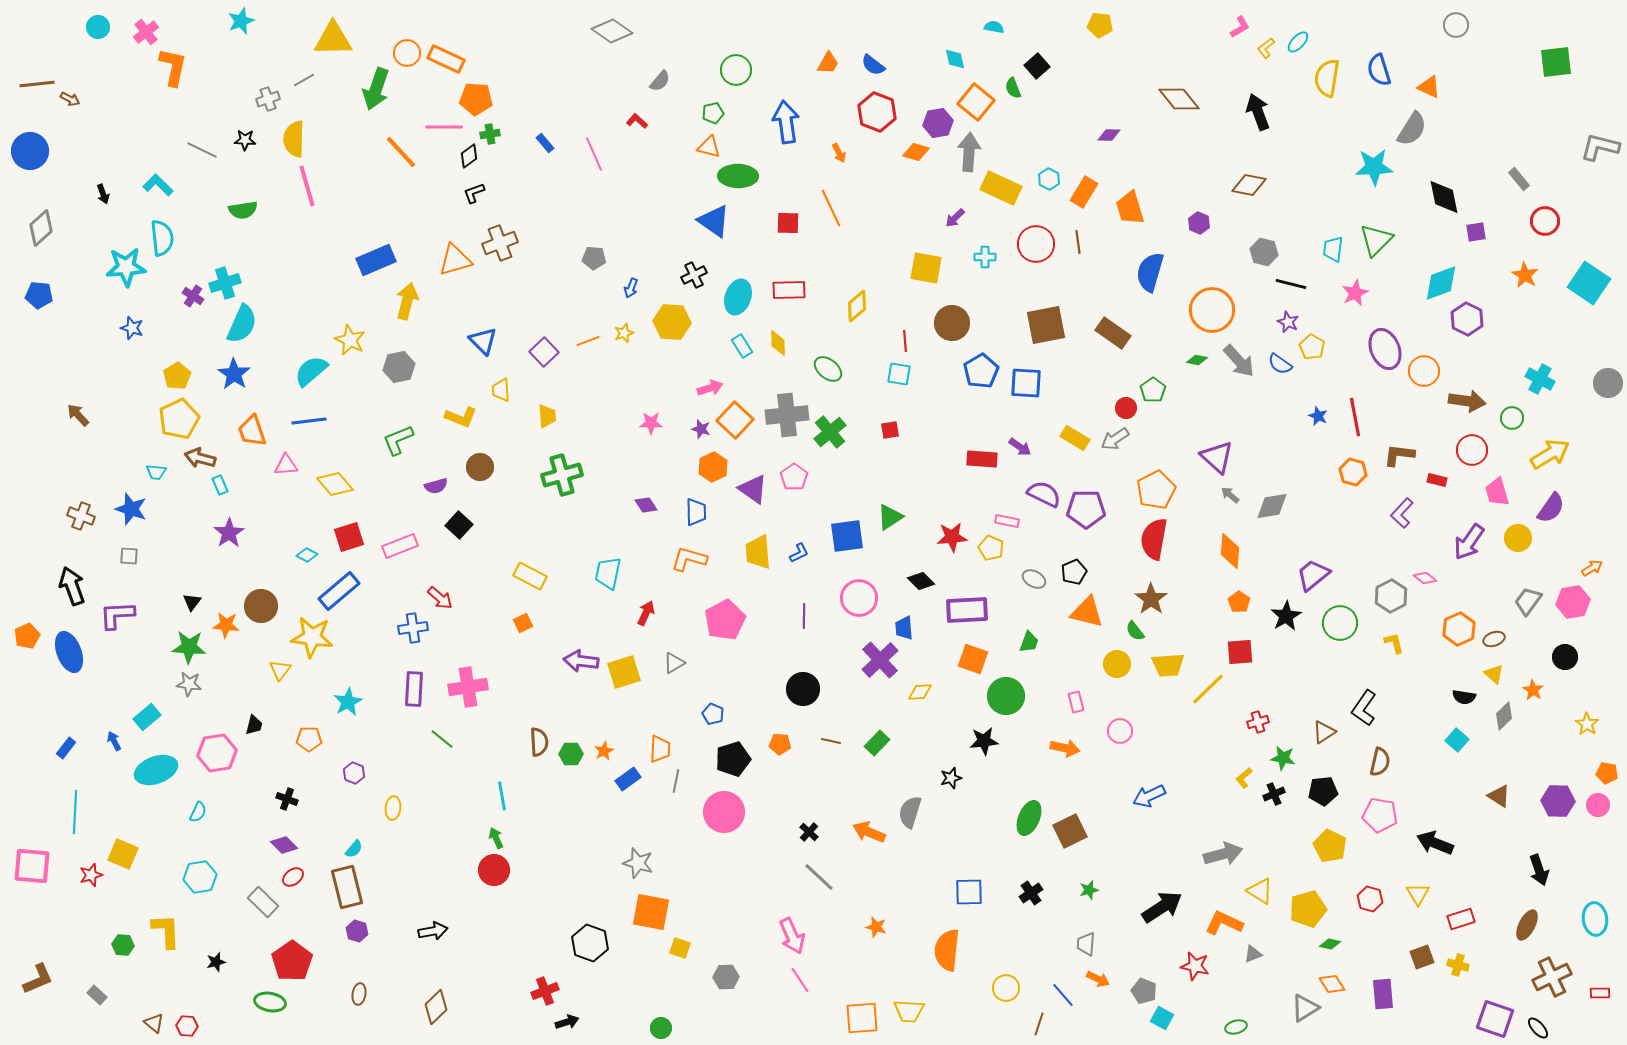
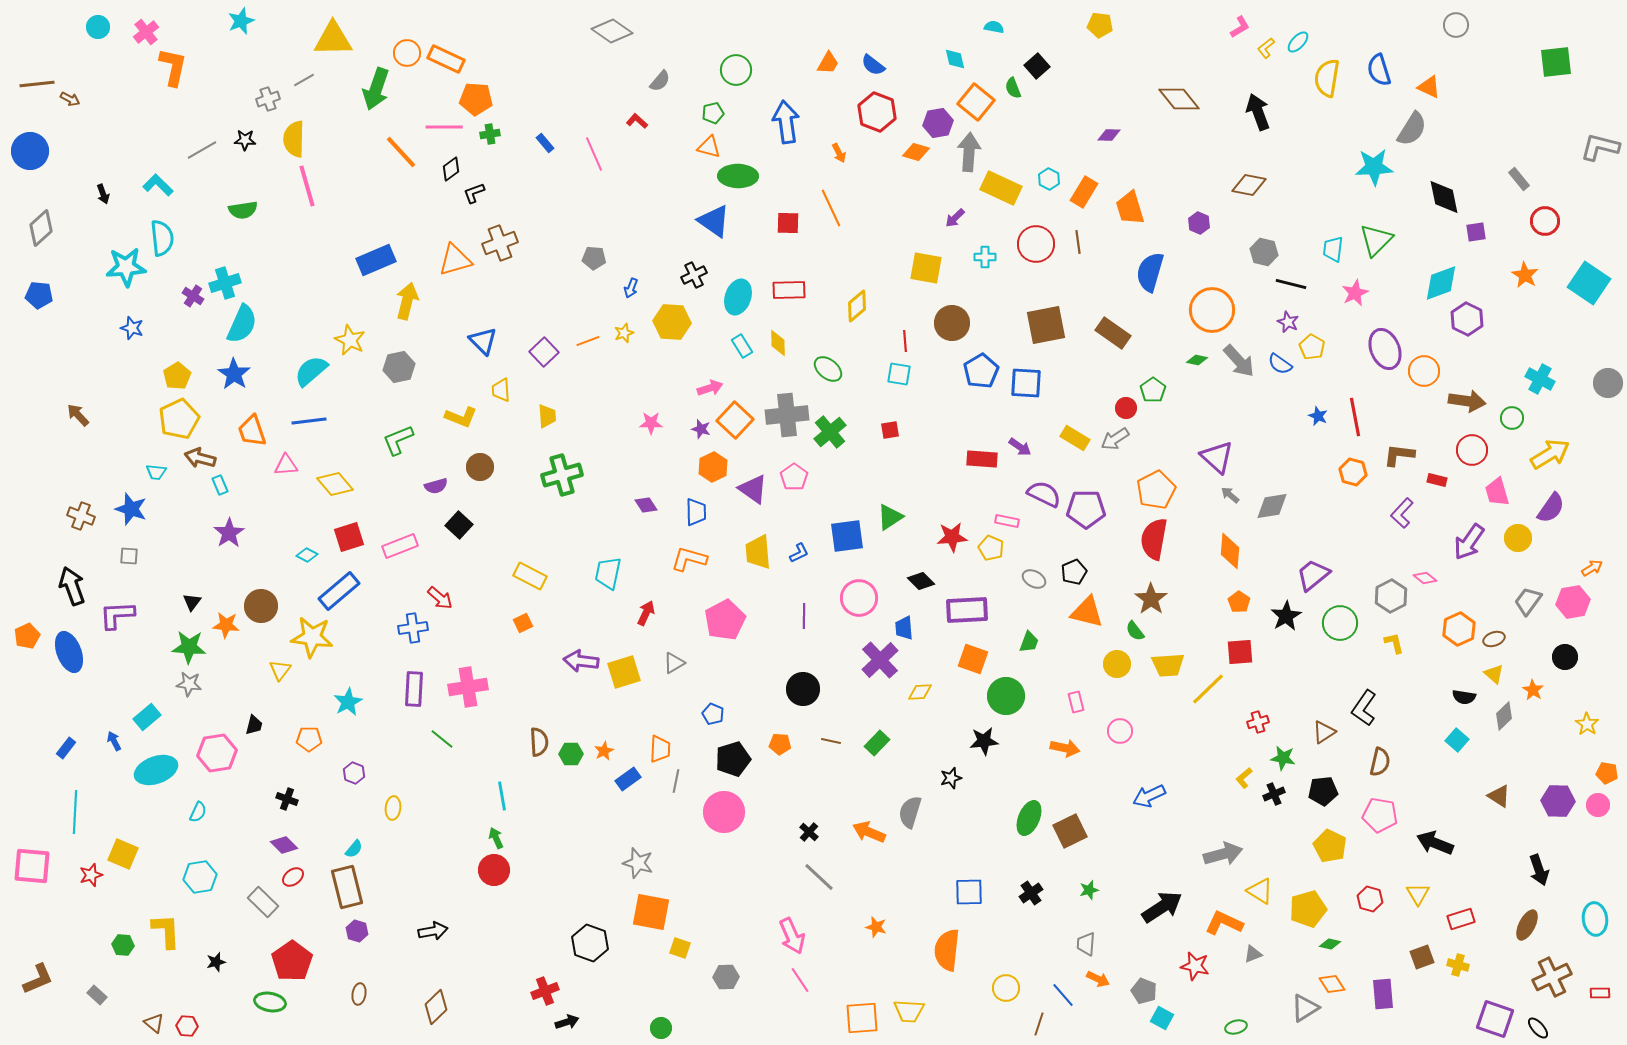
gray line at (202, 150): rotated 56 degrees counterclockwise
black diamond at (469, 156): moved 18 px left, 13 px down
